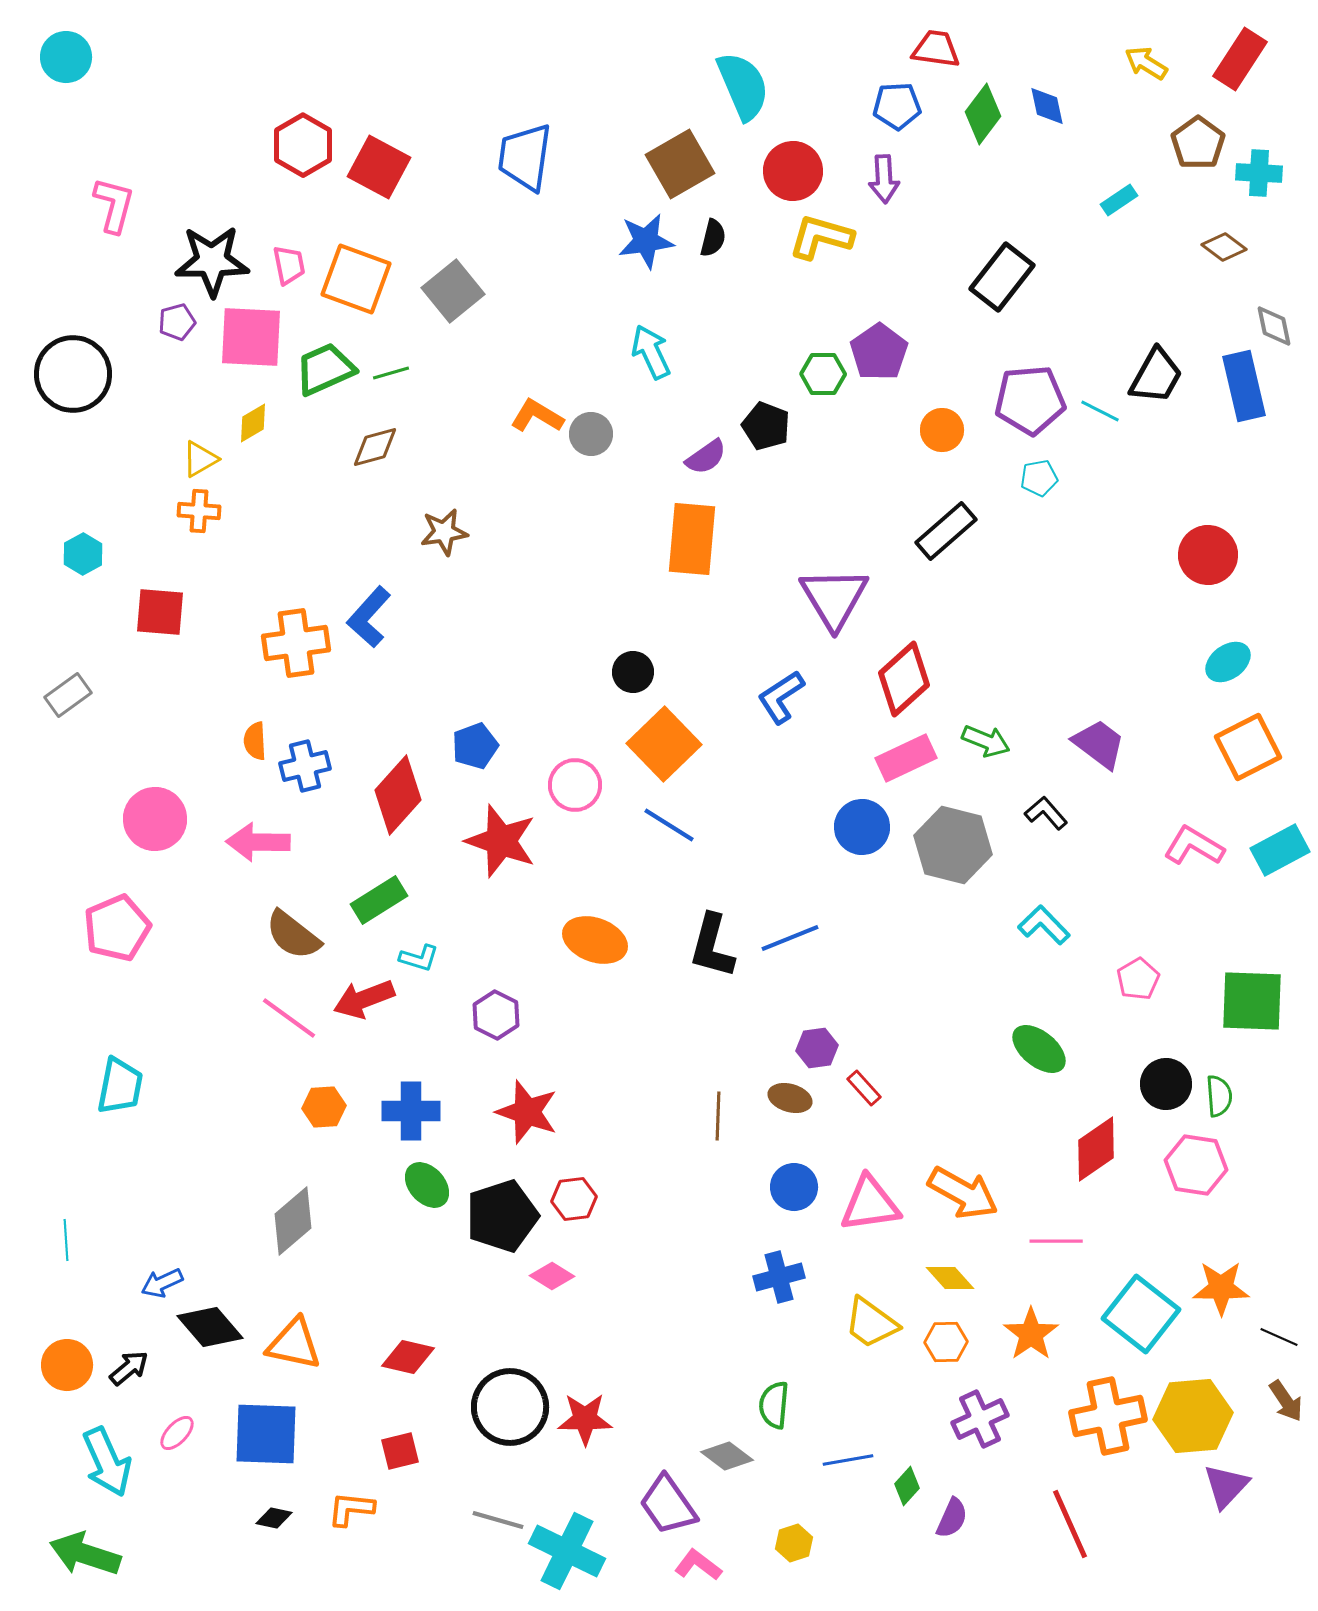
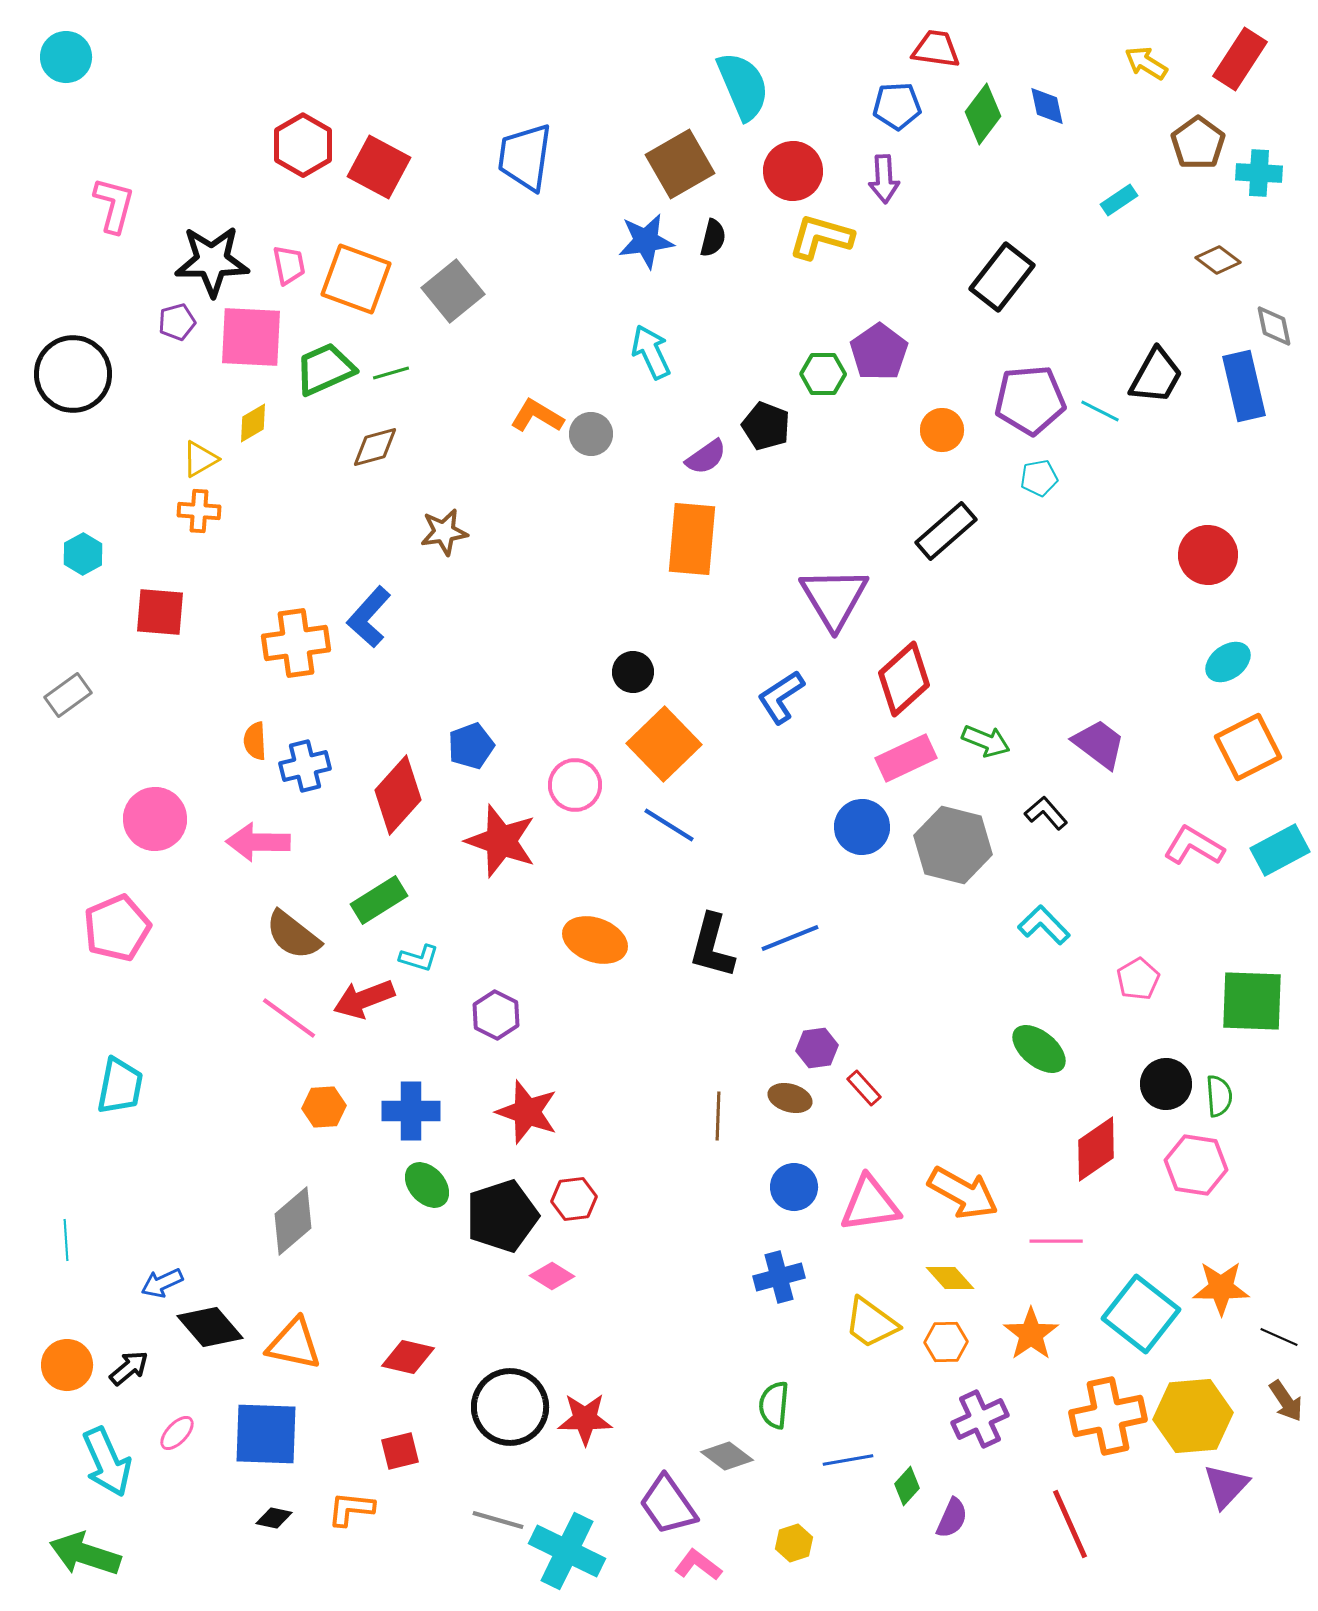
brown diamond at (1224, 247): moved 6 px left, 13 px down
blue pentagon at (475, 746): moved 4 px left
